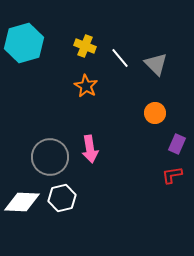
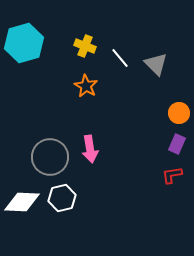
orange circle: moved 24 px right
